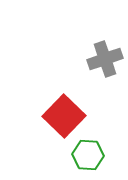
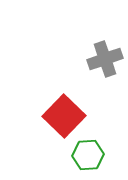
green hexagon: rotated 8 degrees counterclockwise
